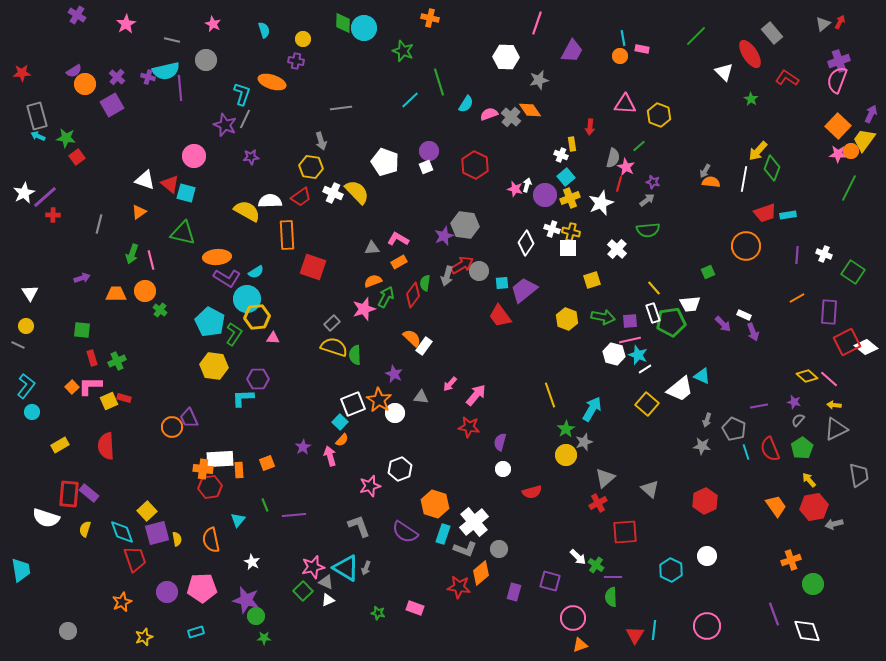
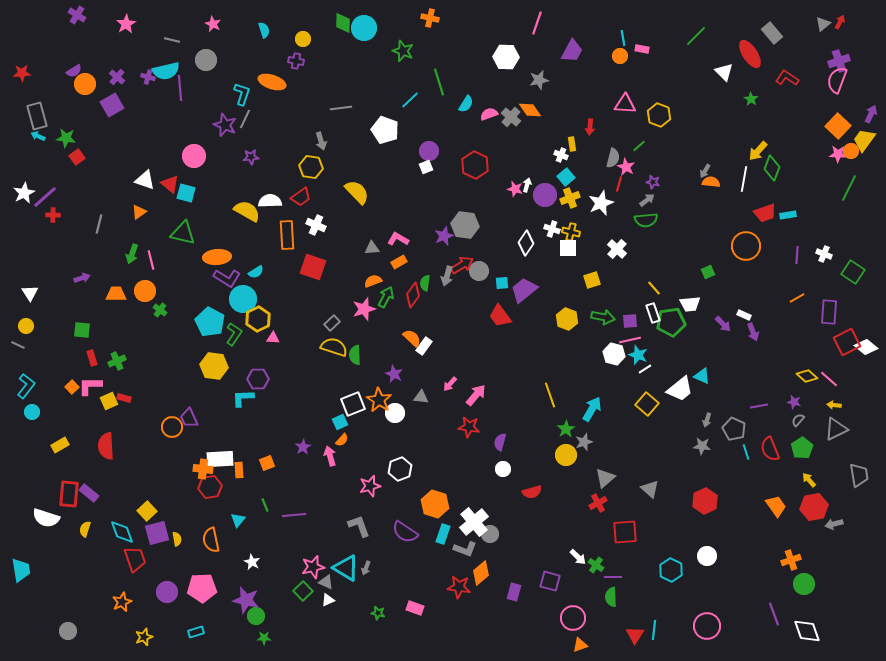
white pentagon at (385, 162): moved 32 px up
white cross at (333, 193): moved 17 px left, 32 px down
green semicircle at (648, 230): moved 2 px left, 10 px up
cyan circle at (247, 299): moved 4 px left
yellow hexagon at (257, 317): moved 1 px right, 2 px down; rotated 20 degrees counterclockwise
cyan square at (340, 422): rotated 21 degrees clockwise
gray circle at (499, 549): moved 9 px left, 15 px up
green circle at (813, 584): moved 9 px left
